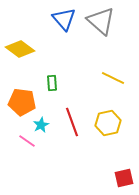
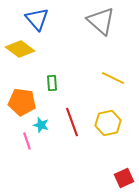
blue triangle: moved 27 px left
cyan star: rotated 28 degrees counterclockwise
pink line: rotated 36 degrees clockwise
red square: rotated 12 degrees counterclockwise
